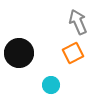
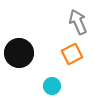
orange square: moved 1 px left, 1 px down
cyan circle: moved 1 px right, 1 px down
